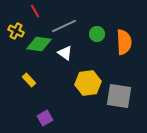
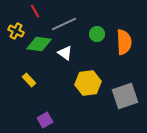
gray line: moved 2 px up
gray square: moved 6 px right; rotated 28 degrees counterclockwise
purple square: moved 2 px down
